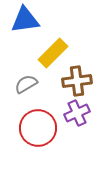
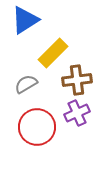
blue triangle: rotated 24 degrees counterclockwise
brown cross: moved 1 px up
red circle: moved 1 px left, 1 px up
